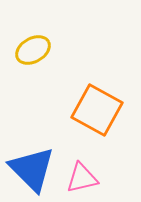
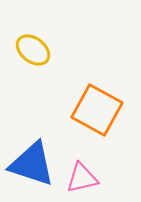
yellow ellipse: rotated 68 degrees clockwise
blue triangle: moved 5 px up; rotated 27 degrees counterclockwise
